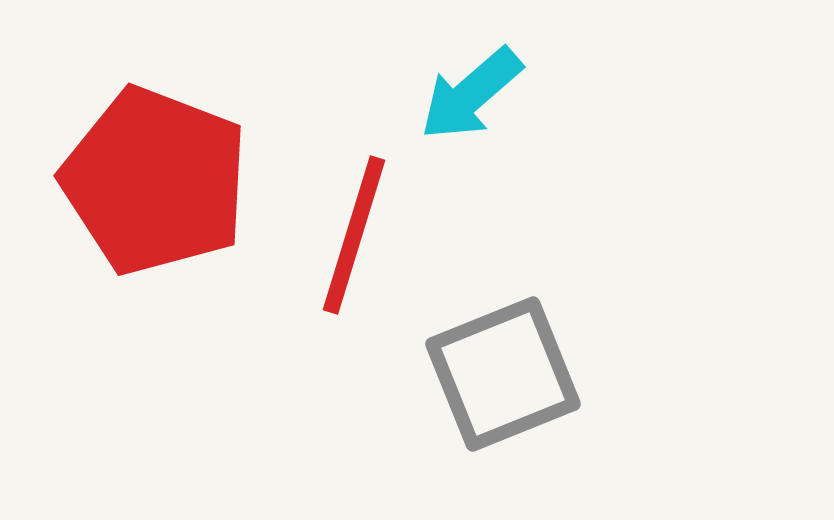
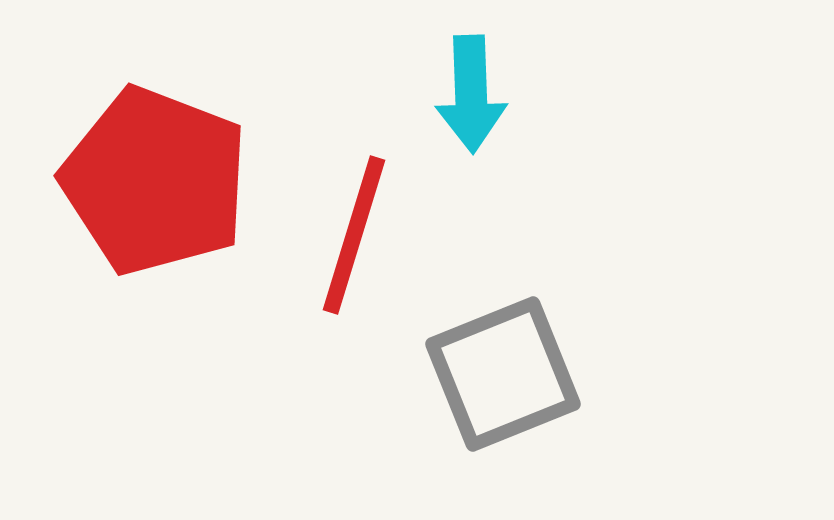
cyan arrow: rotated 51 degrees counterclockwise
